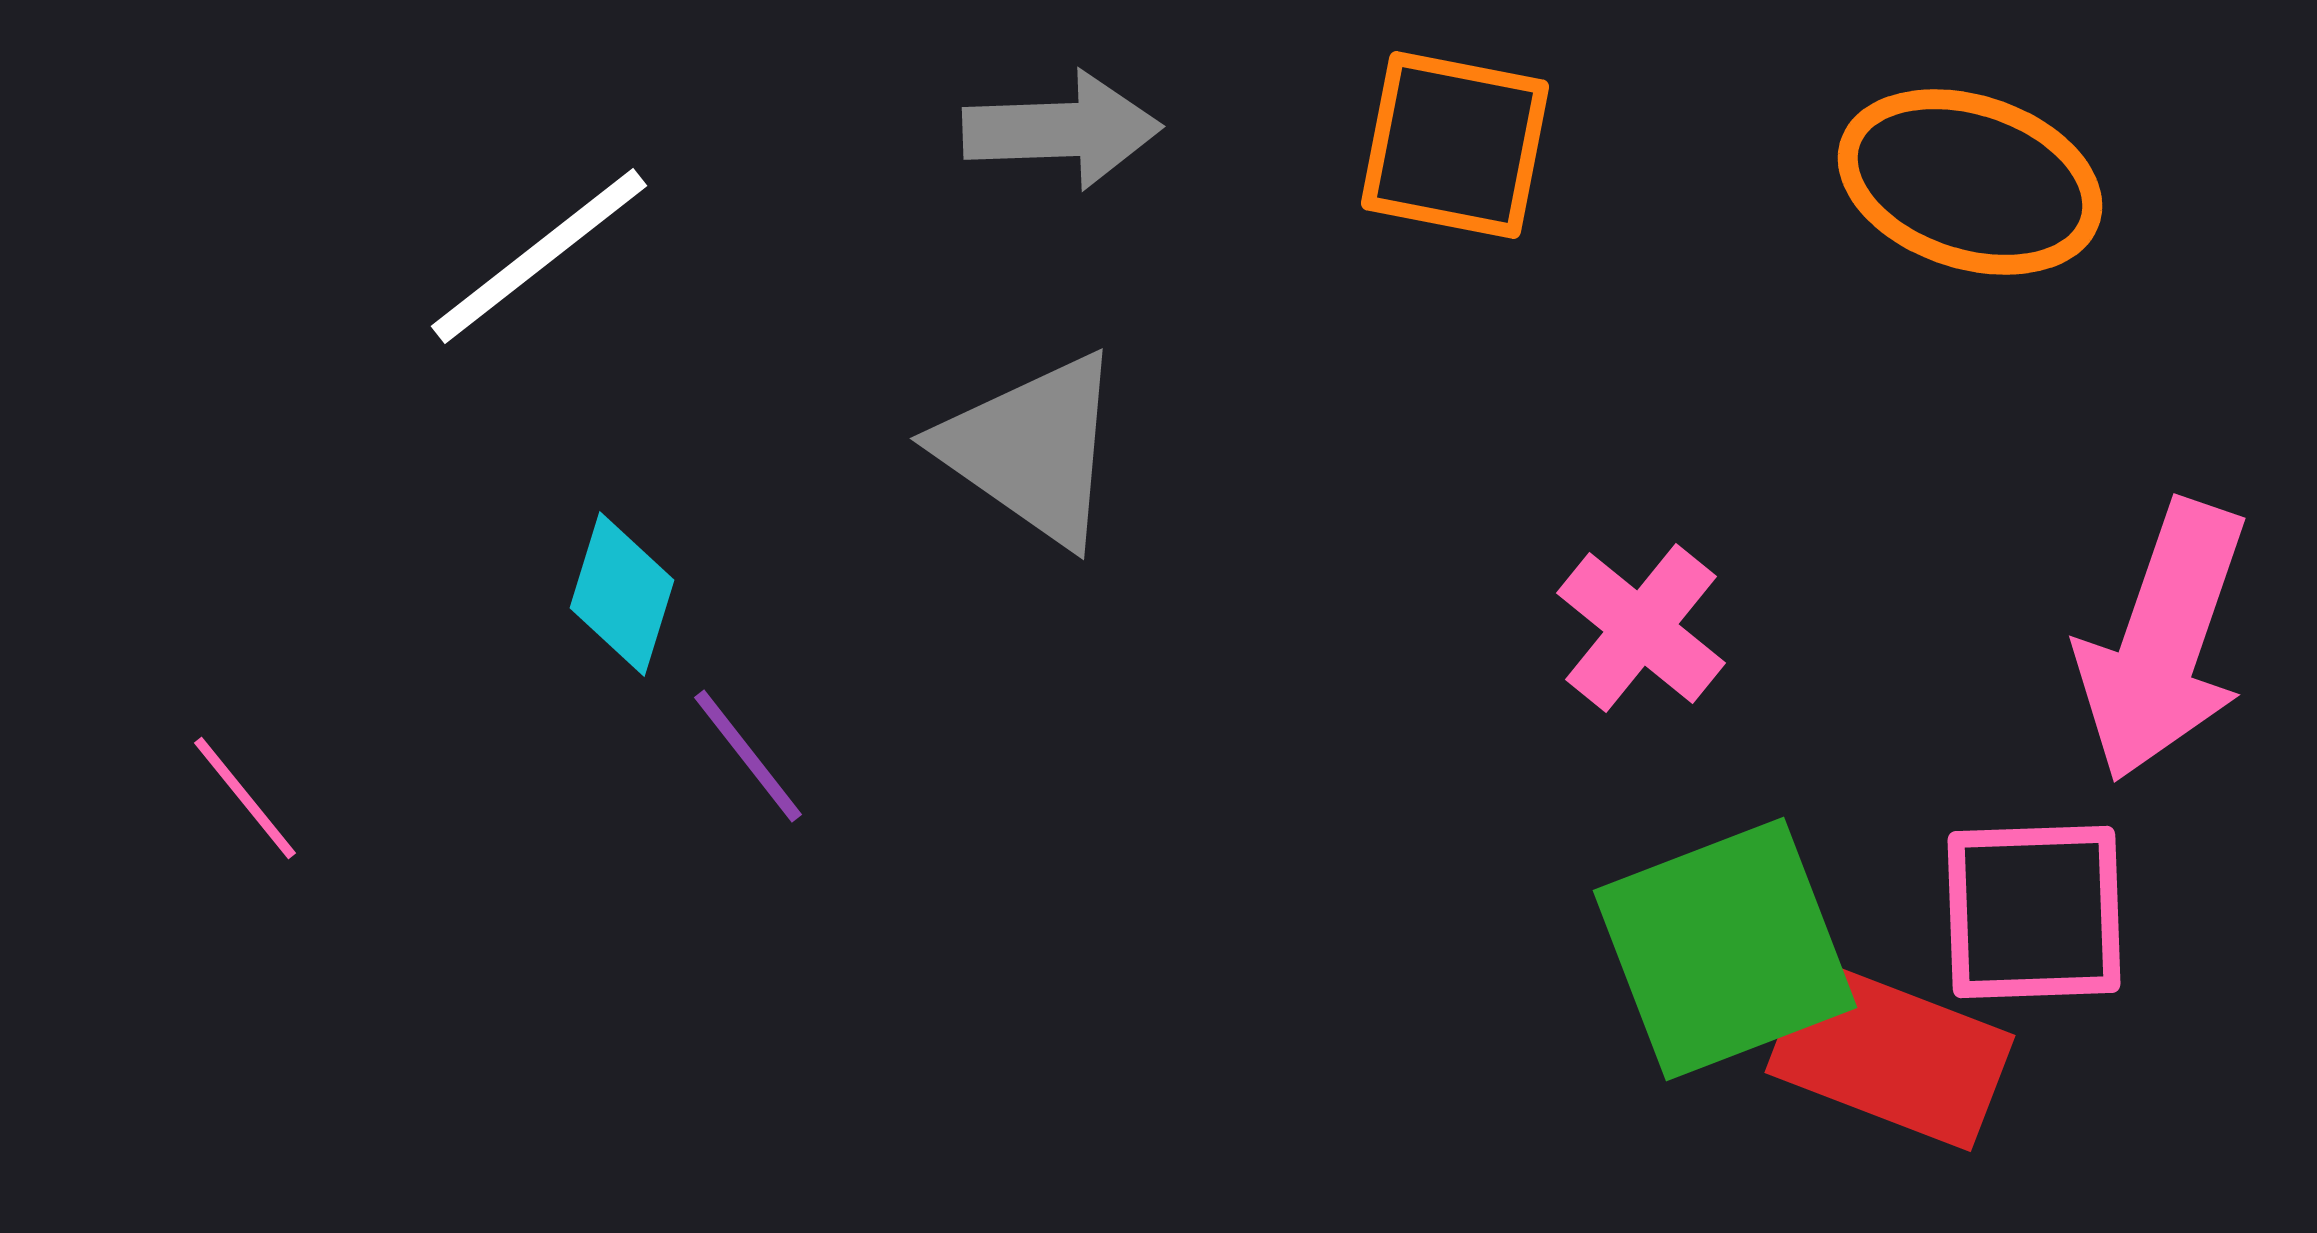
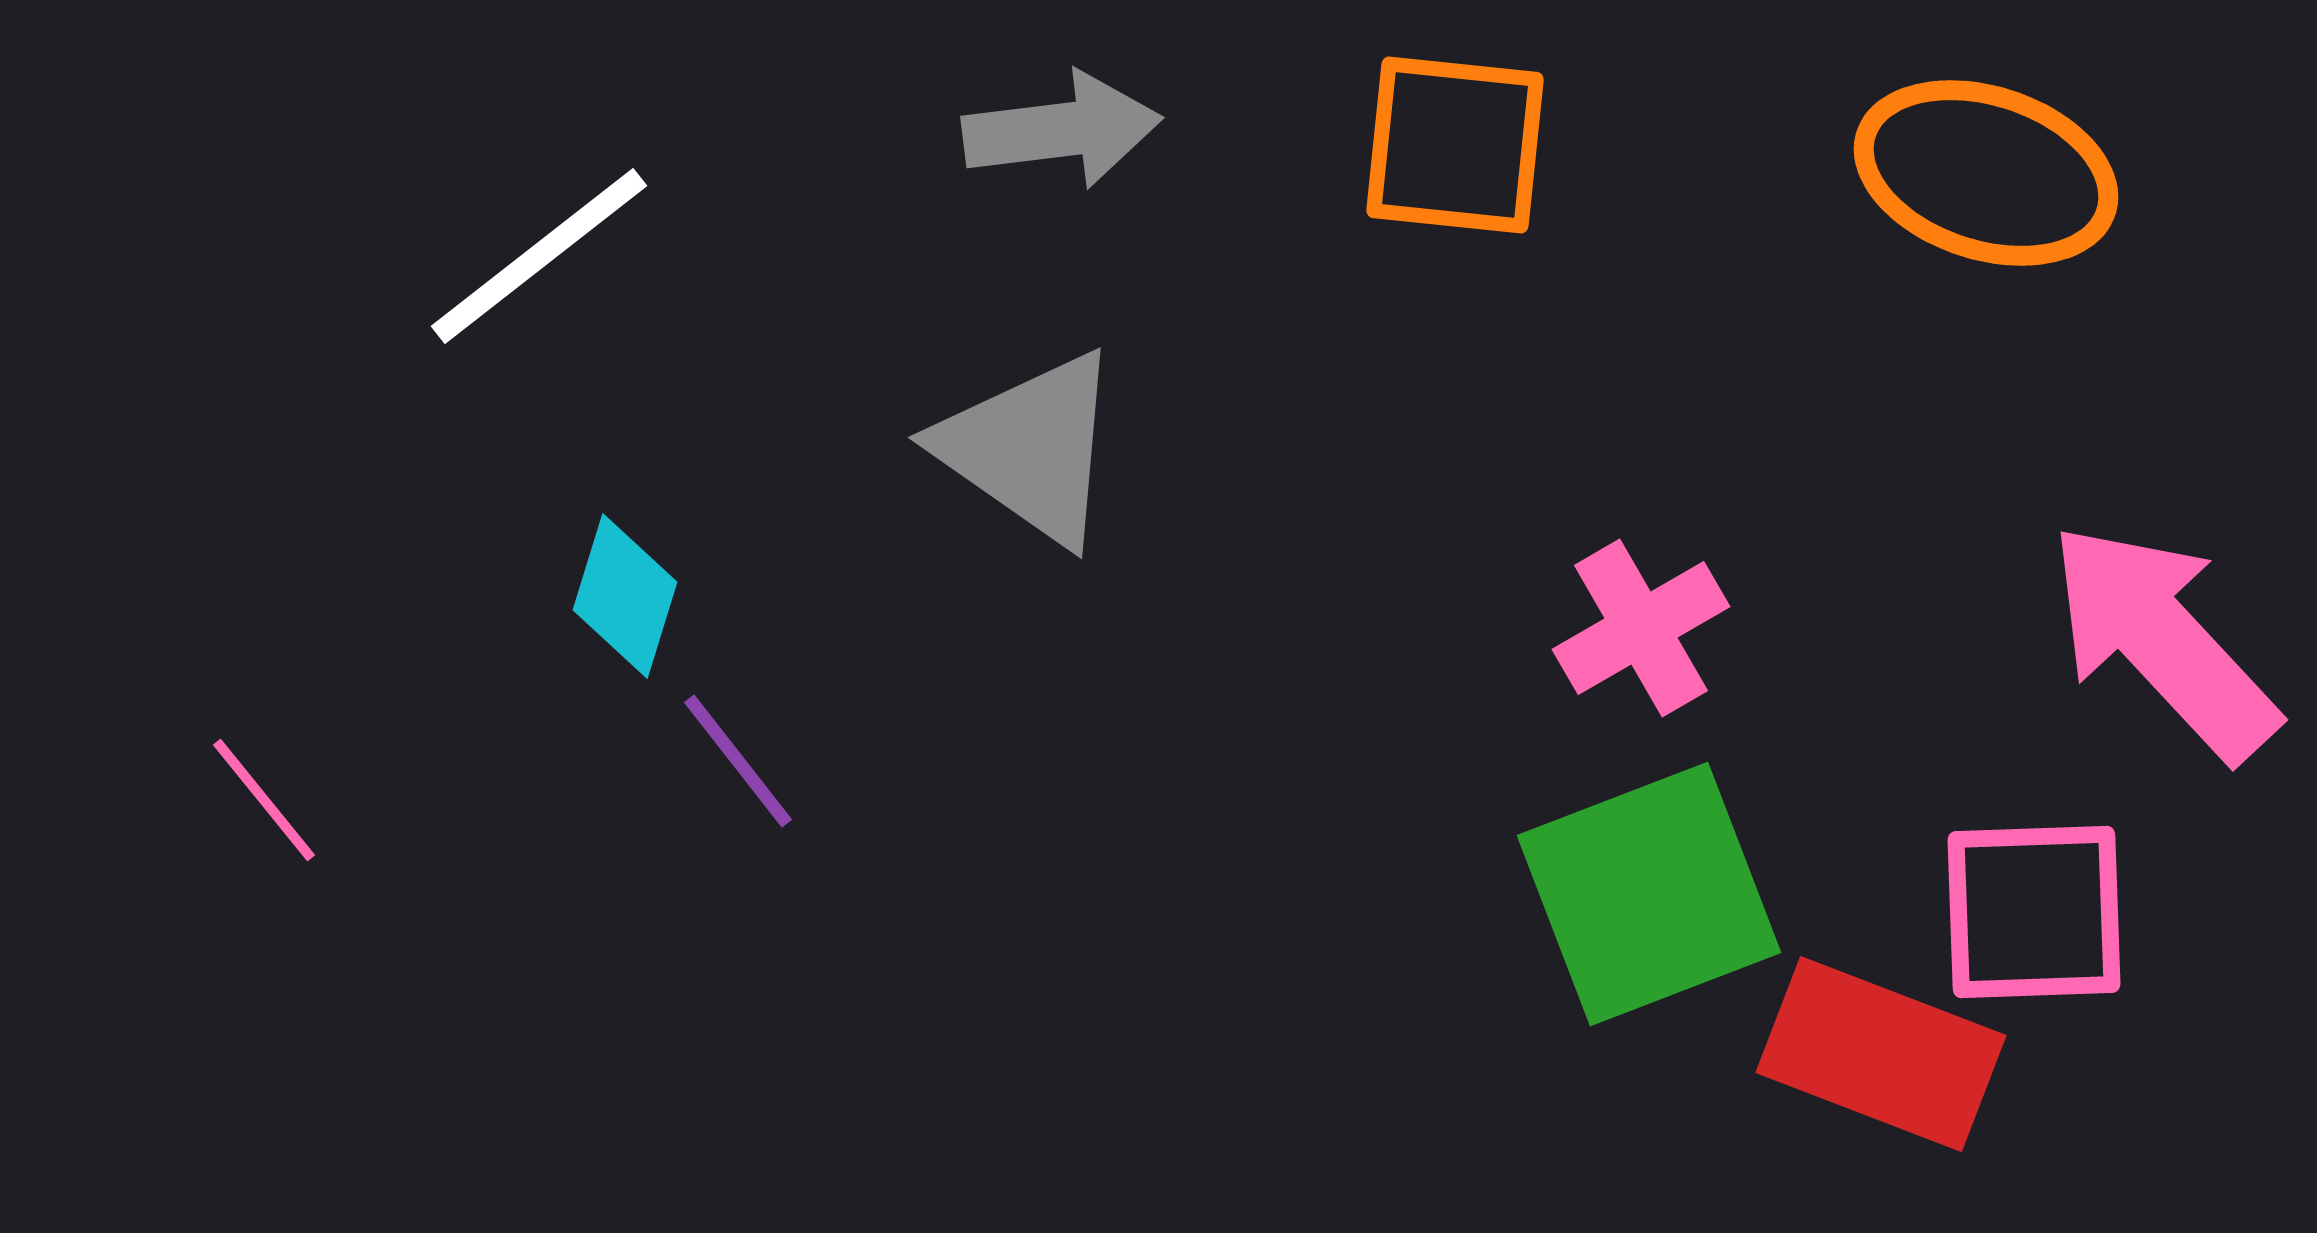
gray arrow: rotated 5 degrees counterclockwise
orange square: rotated 5 degrees counterclockwise
orange ellipse: moved 16 px right, 9 px up
gray triangle: moved 2 px left, 1 px up
cyan diamond: moved 3 px right, 2 px down
pink cross: rotated 21 degrees clockwise
pink arrow: rotated 118 degrees clockwise
purple line: moved 10 px left, 5 px down
pink line: moved 19 px right, 2 px down
green square: moved 76 px left, 55 px up
red rectangle: moved 9 px left
